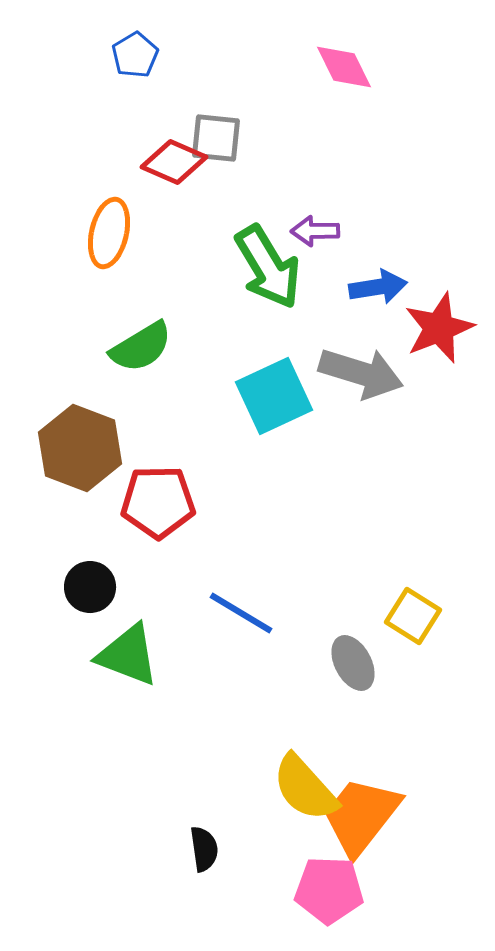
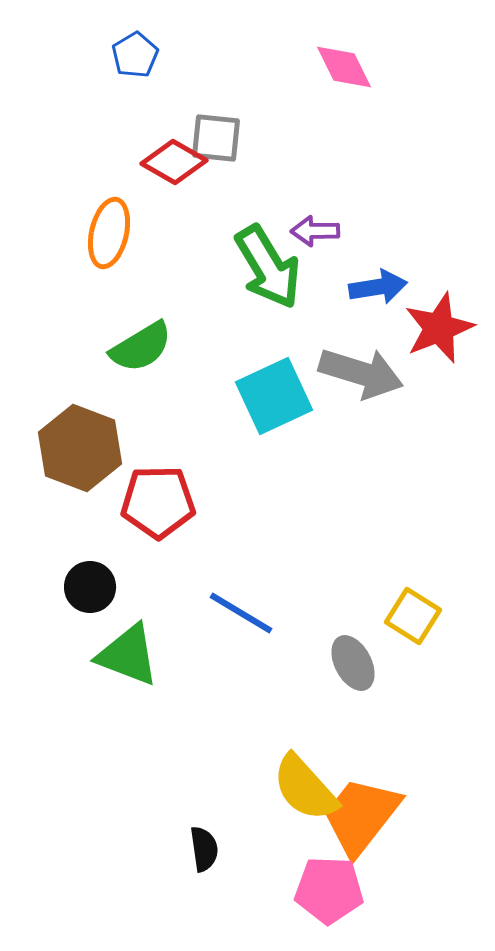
red diamond: rotated 6 degrees clockwise
